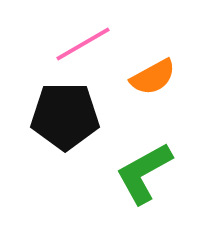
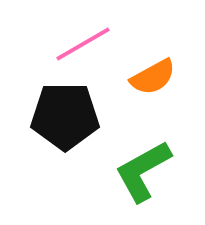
green L-shape: moved 1 px left, 2 px up
